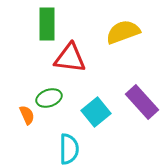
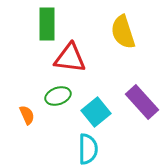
yellow semicircle: rotated 88 degrees counterclockwise
green ellipse: moved 9 px right, 2 px up
cyan semicircle: moved 19 px right
